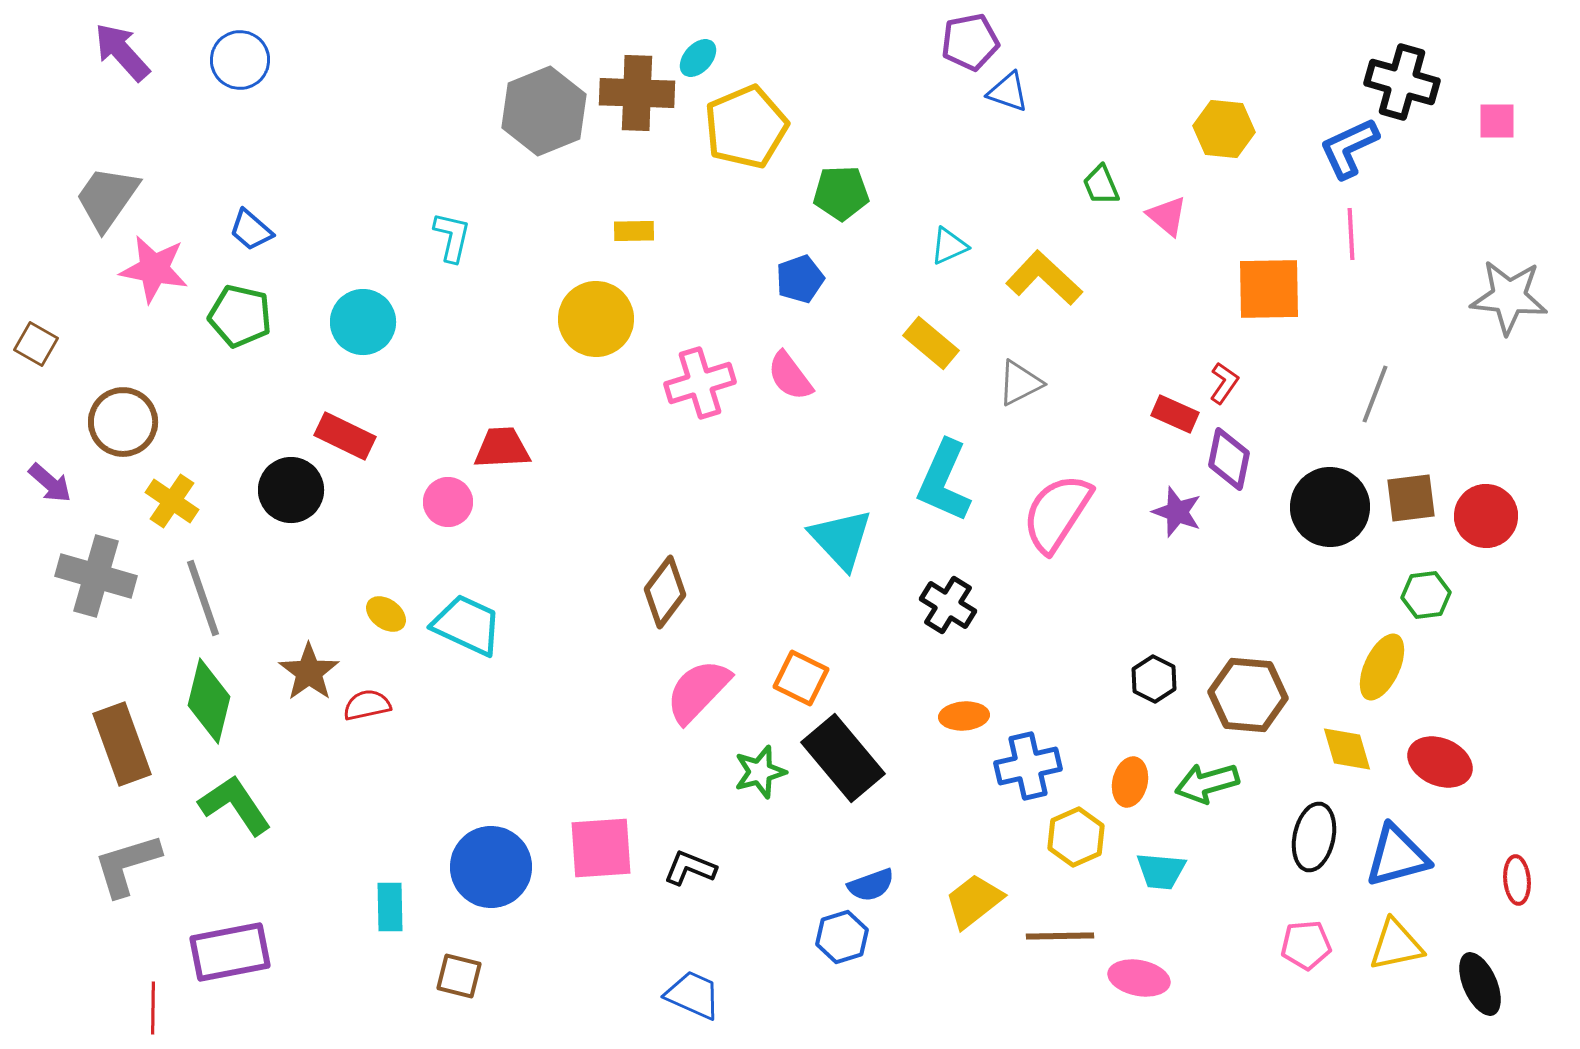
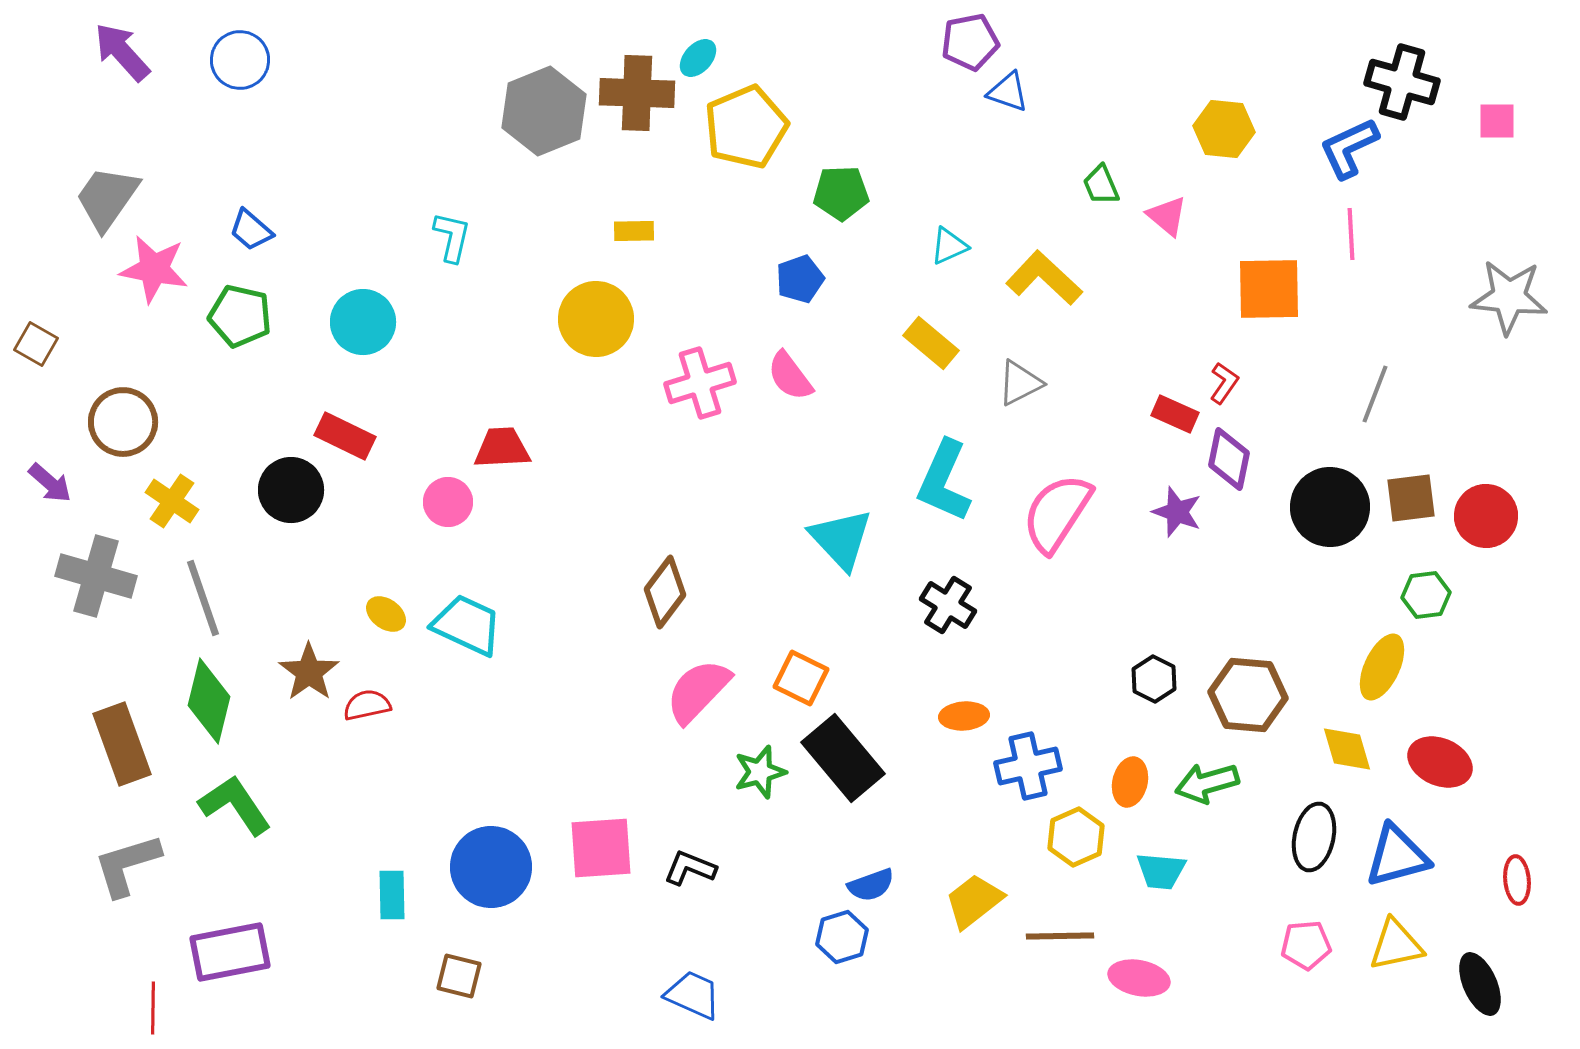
cyan rectangle at (390, 907): moved 2 px right, 12 px up
